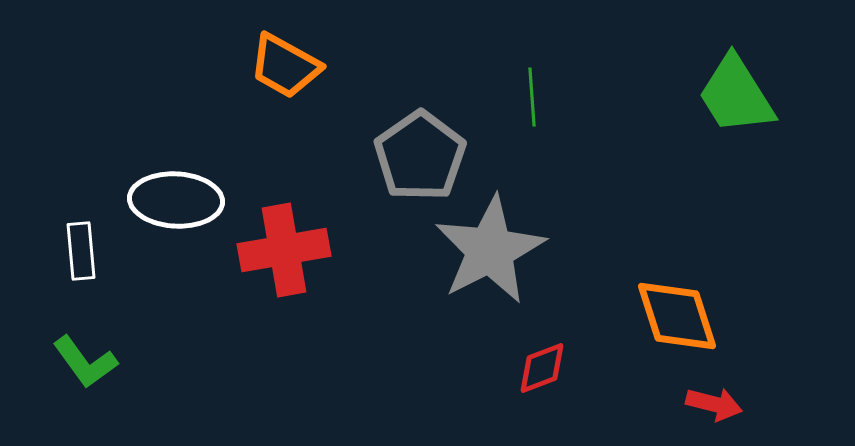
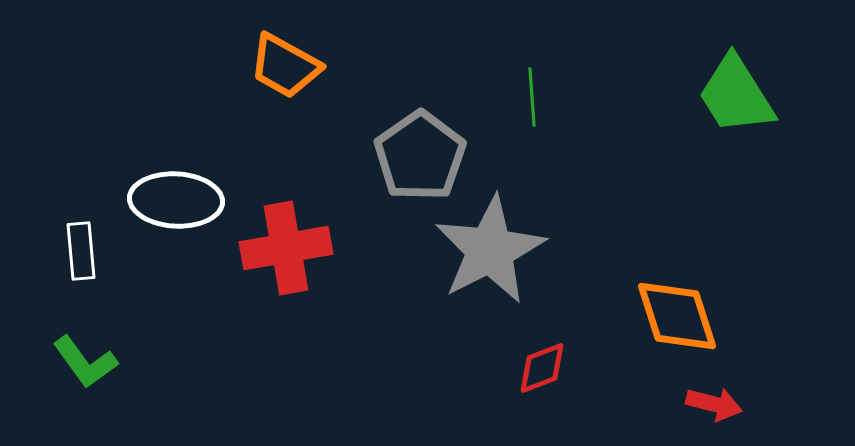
red cross: moved 2 px right, 2 px up
